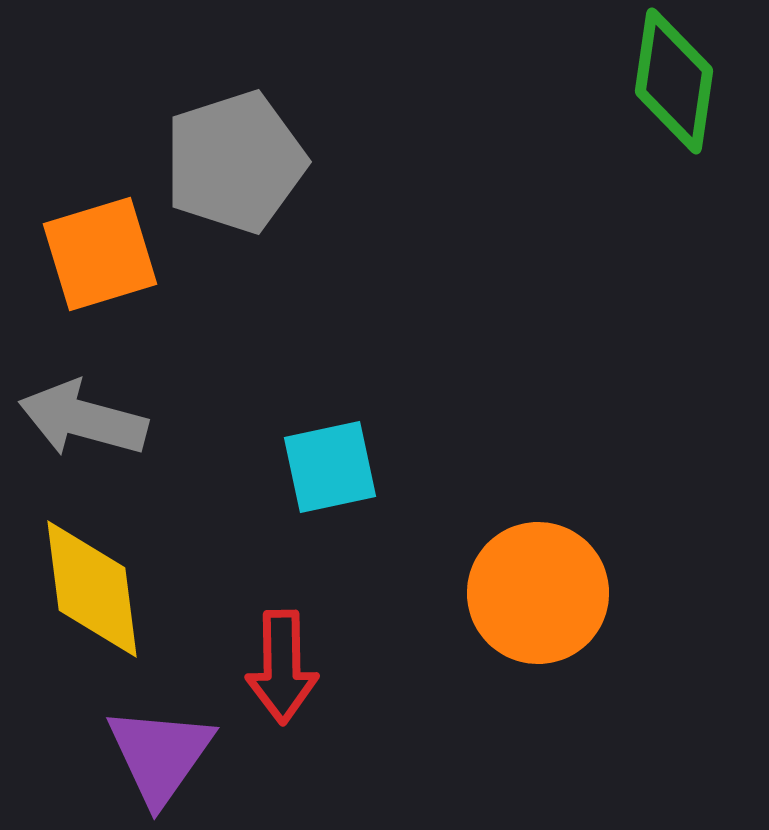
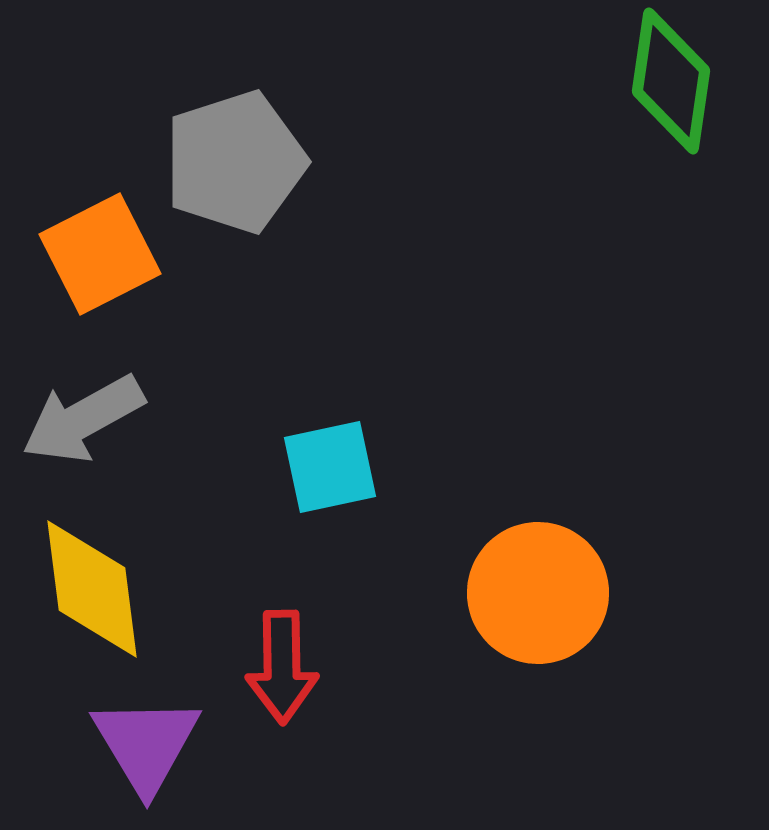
green diamond: moved 3 px left
orange square: rotated 10 degrees counterclockwise
gray arrow: rotated 44 degrees counterclockwise
purple triangle: moved 14 px left, 11 px up; rotated 6 degrees counterclockwise
